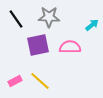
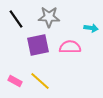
cyan arrow: moved 1 px left, 3 px down; rotated 48 degrees clockwise
pink rectangle: rotated 56 degrees clockwise
